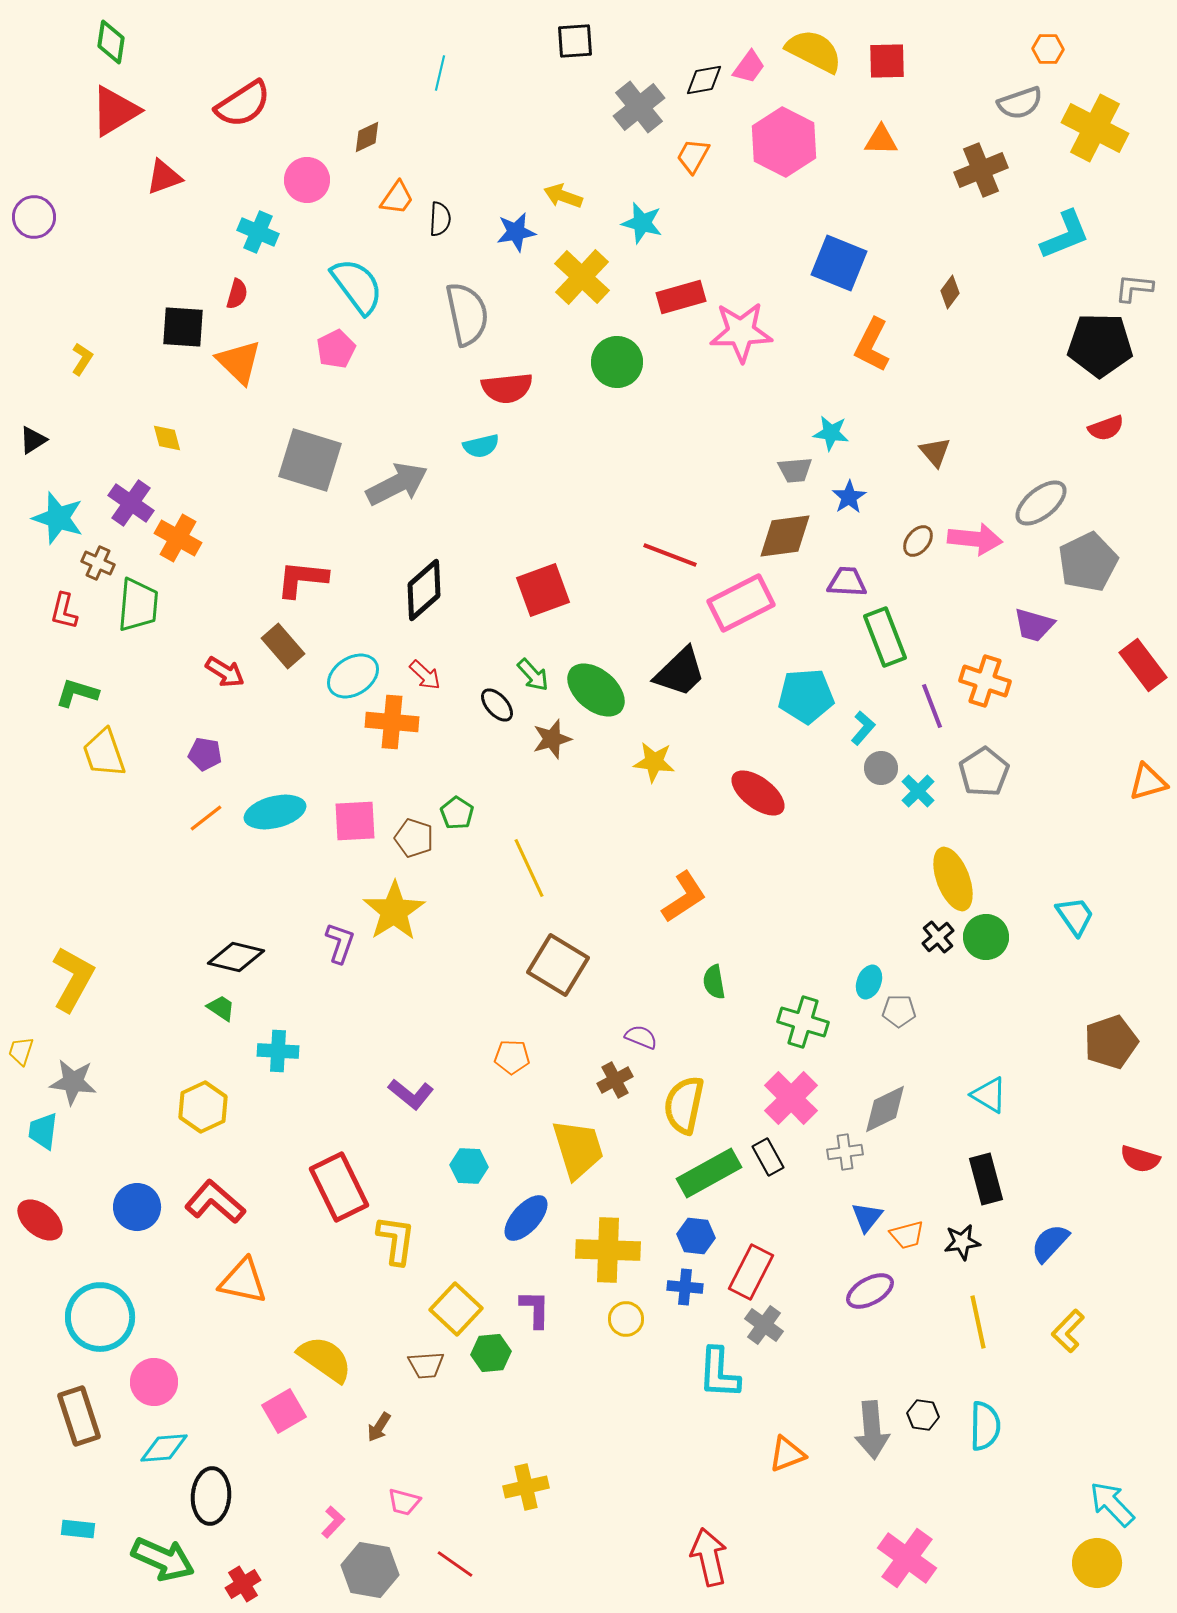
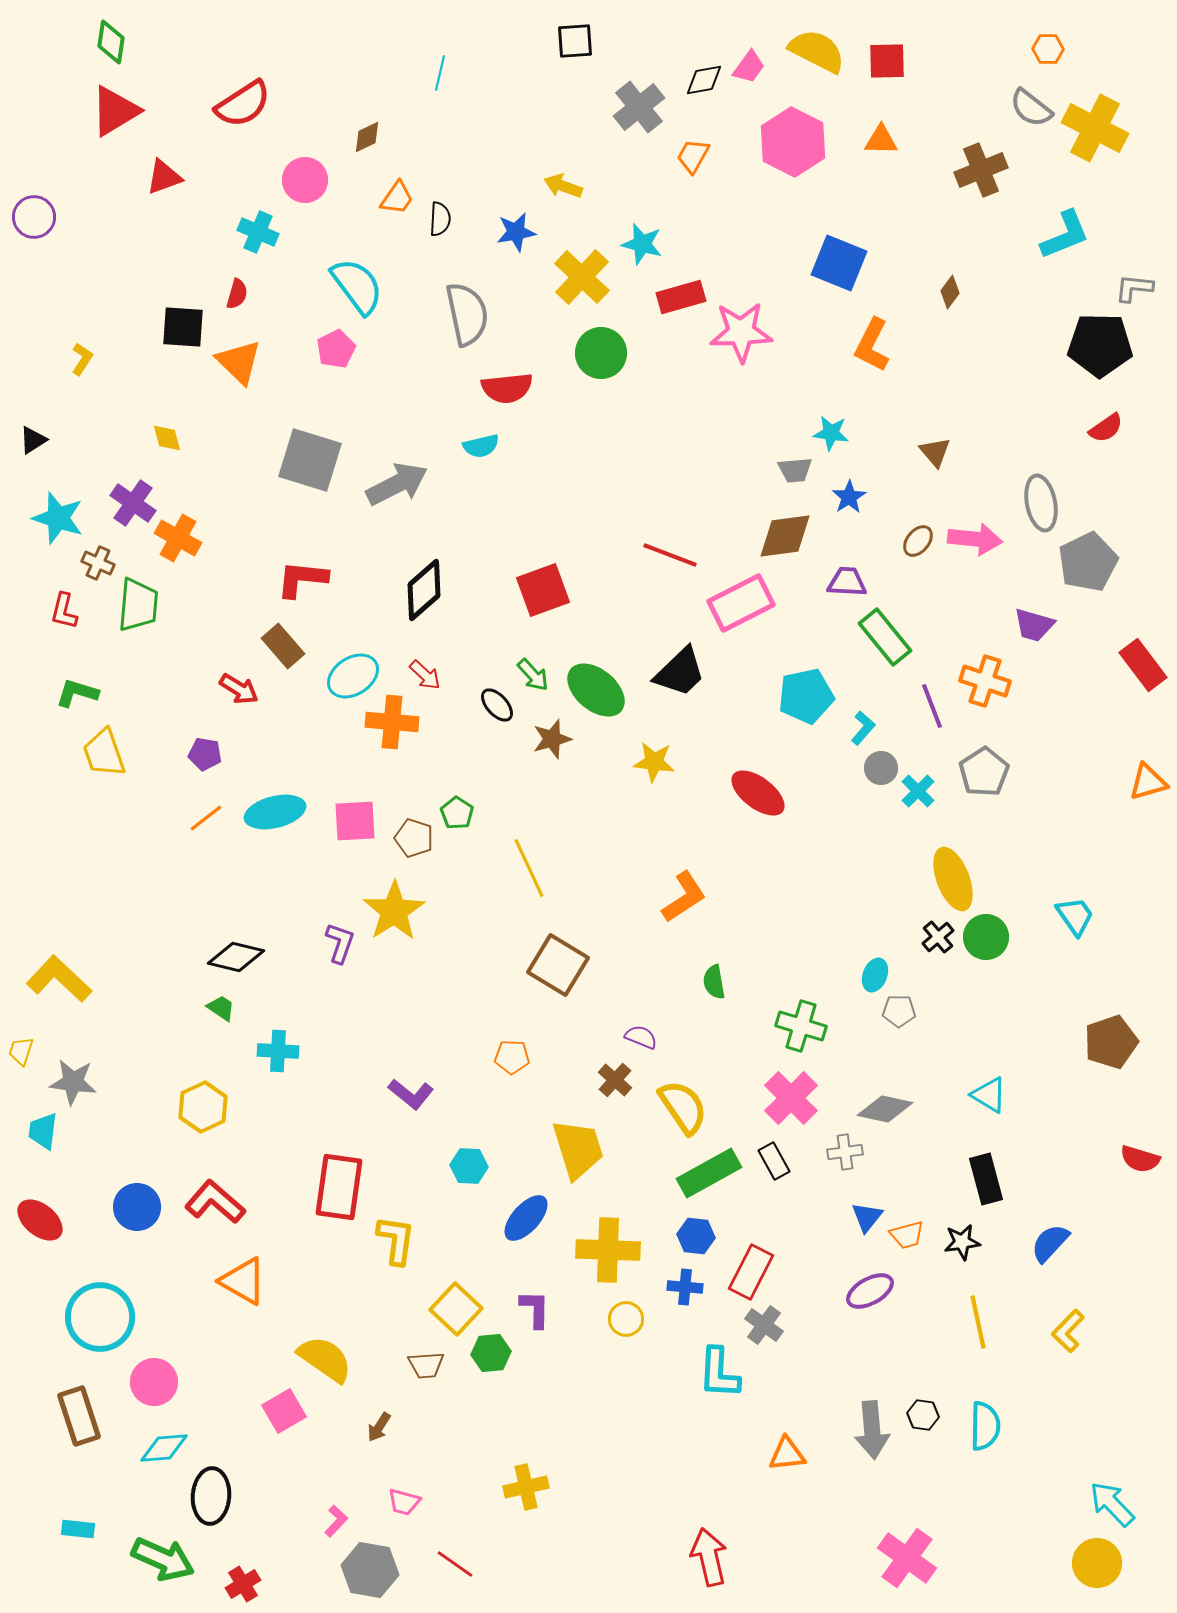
yellow semicircle at (814, 51): moved 3 px right
gray semicircle at (1020, 103): moved 11 px right, 5 px down; rotated 57 degrees clockwise
pink hexagon at (784, 142): moved 9 px right
pink circle at (307, 180): moved 2 px left
yellow arrow at (563, 196): moved 10 px up
cyan star at (642, 223): moved 21 px down
green circle at (617, 362): moved 16 px left, 9 px up
red semicircle at (1106, 428): rotated 15 degrees counterclockwise
purple cross at (131, 503): moved 2 px right
gray ellipse at (1041, 503): rotated 62 degrees counterclockwise
green rectangle at (885, 637): rotated 18 degrees counterclockwise
red arrow at (225, 672): moved 14 px right, 17 px down
cyan pentagon at (806, 696): rotated 8 degrees counterclockwise
yellow L-shape at (73, 979): moved 14 px left; rotated 76 degrees counterclockwise
cyan ellipse at (869, 982): moved 6 px right, 7 px up
green cross at (803, 1022): moved 2 px left, 4 px down
brown cross at (615, 1080): rotated 20 degrees counterclockwise
yellow semicircle at (684, 1105): moved 1 px left, 2 px down; rotated 134 degrees clockwise
gray diamond at (885, 1109): rotated 38 degrees clockwise
black rectangle at (768, 1157): moved 6 px right, 4 px down
red rectangle at (339, 1187): rotated 34 degrees clockwise
orange triangle at (243, 1281): rotated 18 degrees clockwise
orange triangle at (787, 1454): rotated 15 degrees clockwise
pink L-shape at (333, 1522): moved 3 px right, 1 px up
